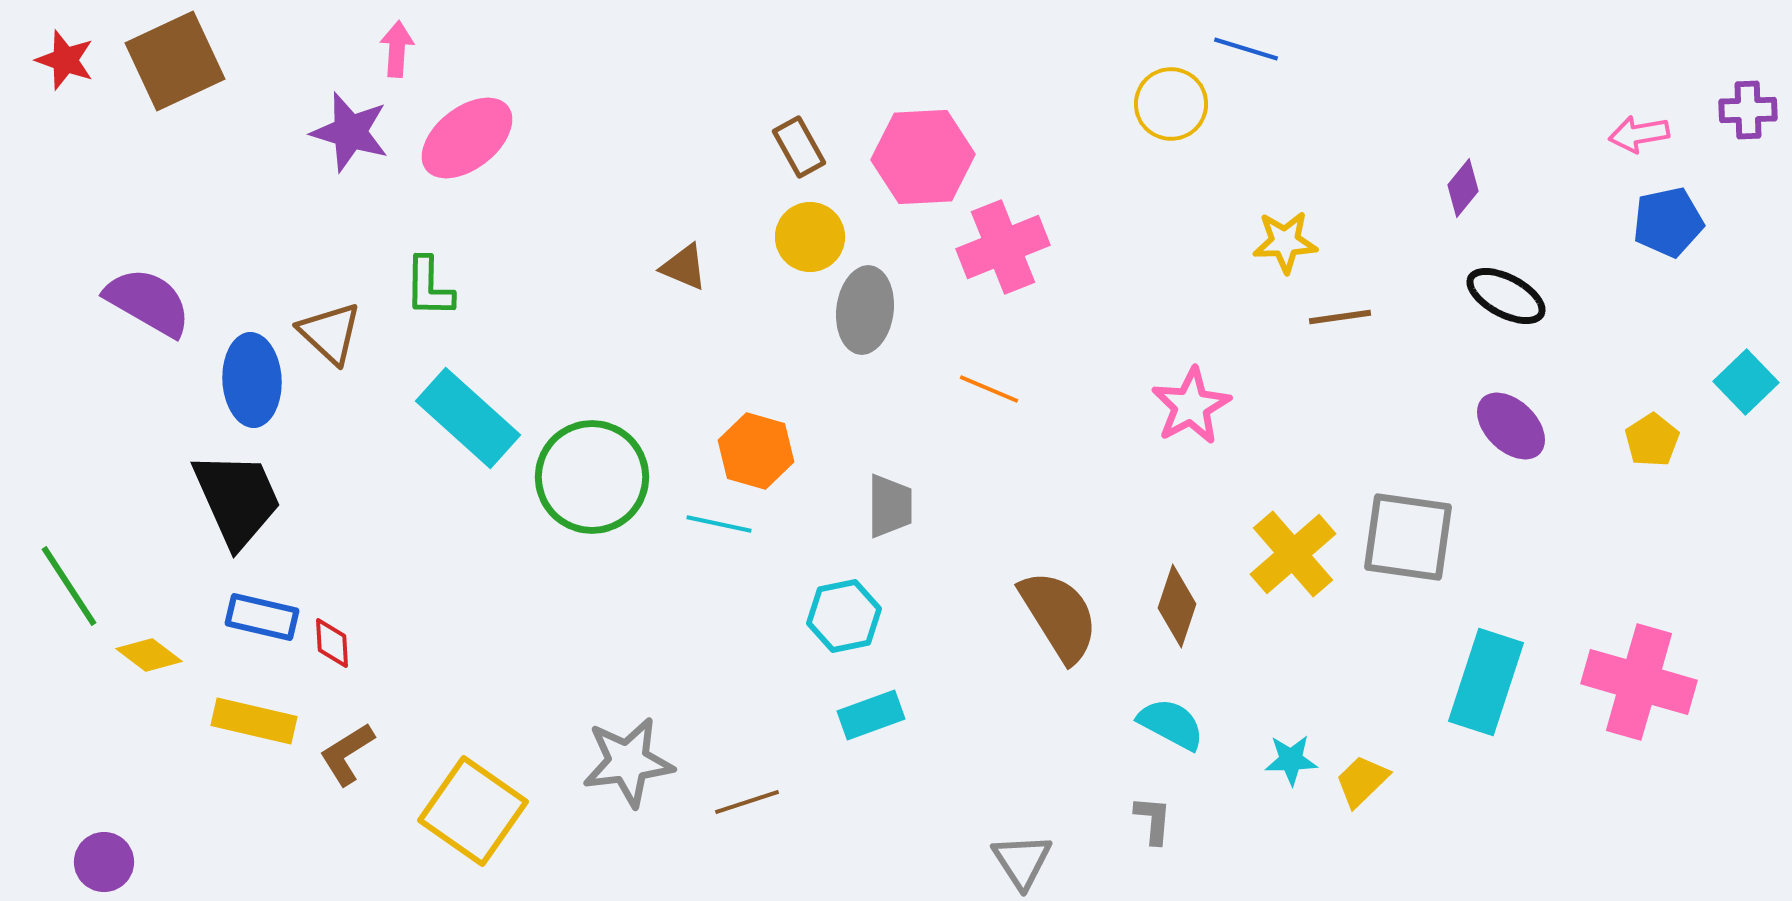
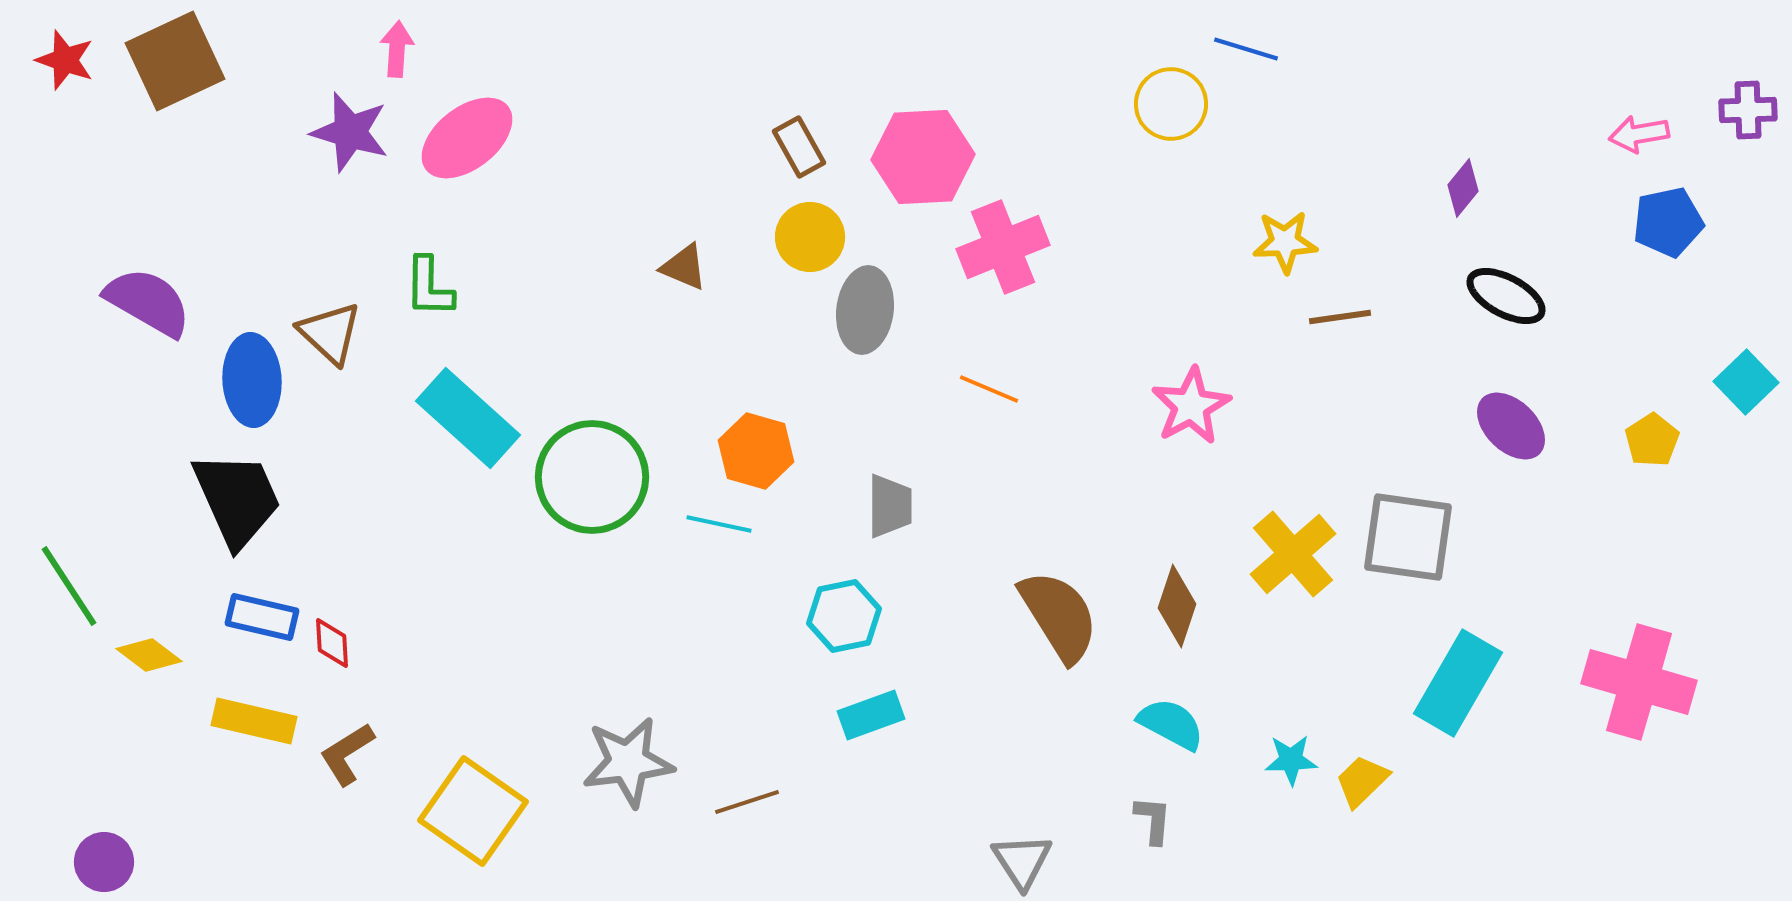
cyan rectangle at (1486, 682): moved 28 px left, 1 px down; rotated 12 degrees clockwise
